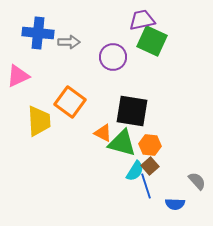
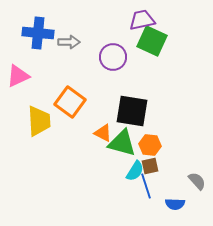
brown square: rotated 30 degrees clockwise
